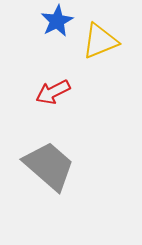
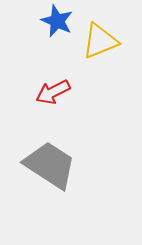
blue star: rotated 20 degrees counterclockwise
gray trapezoid: moved 1 px right, 1 px up; rotated 8 degrees counterclockwise
